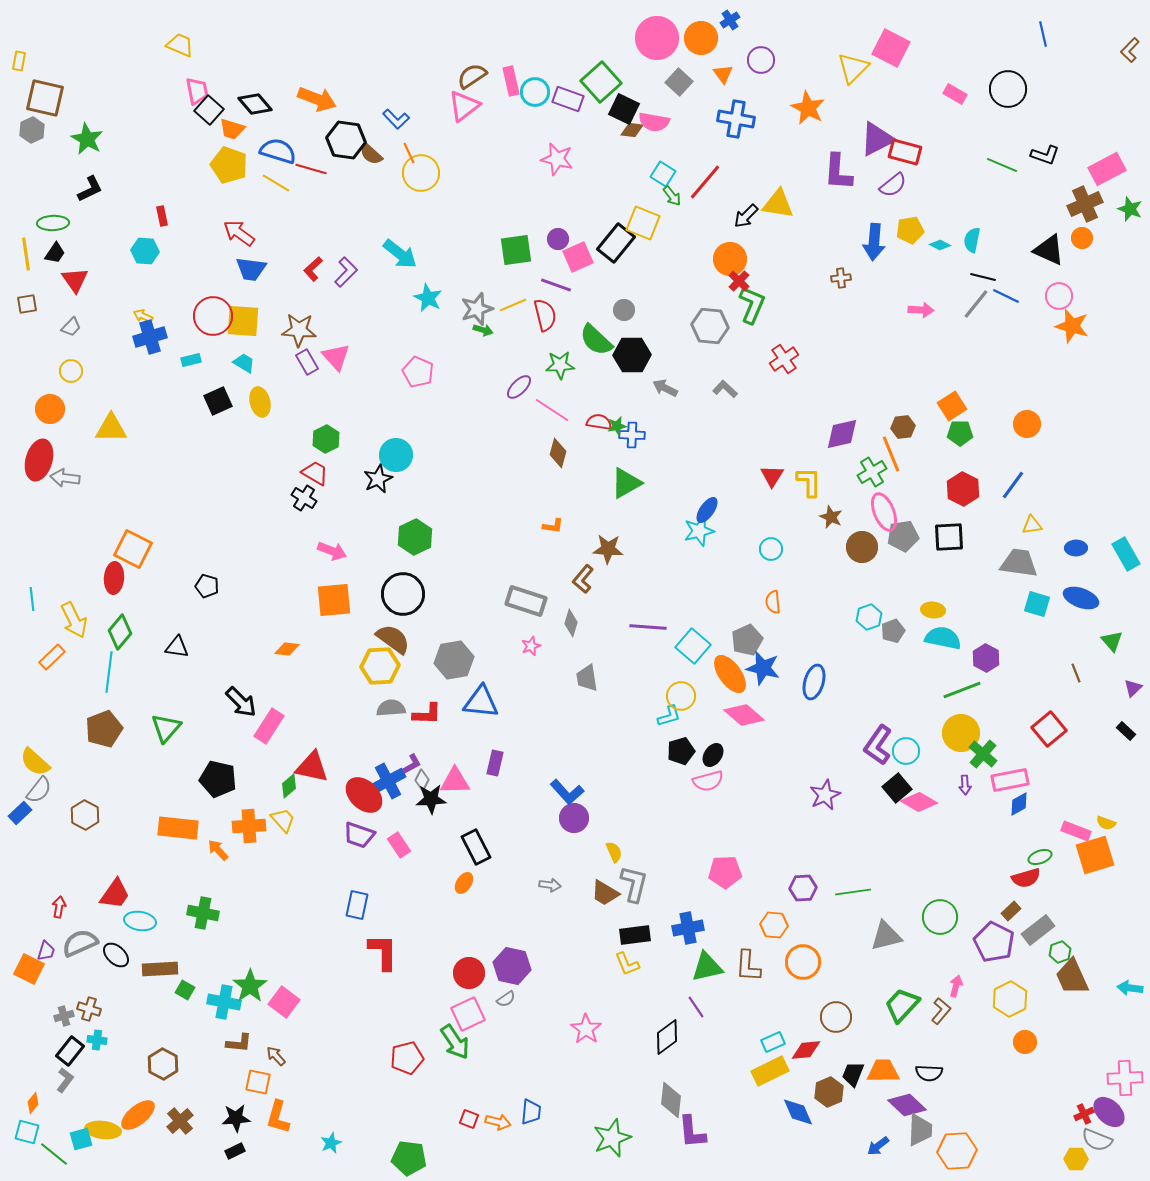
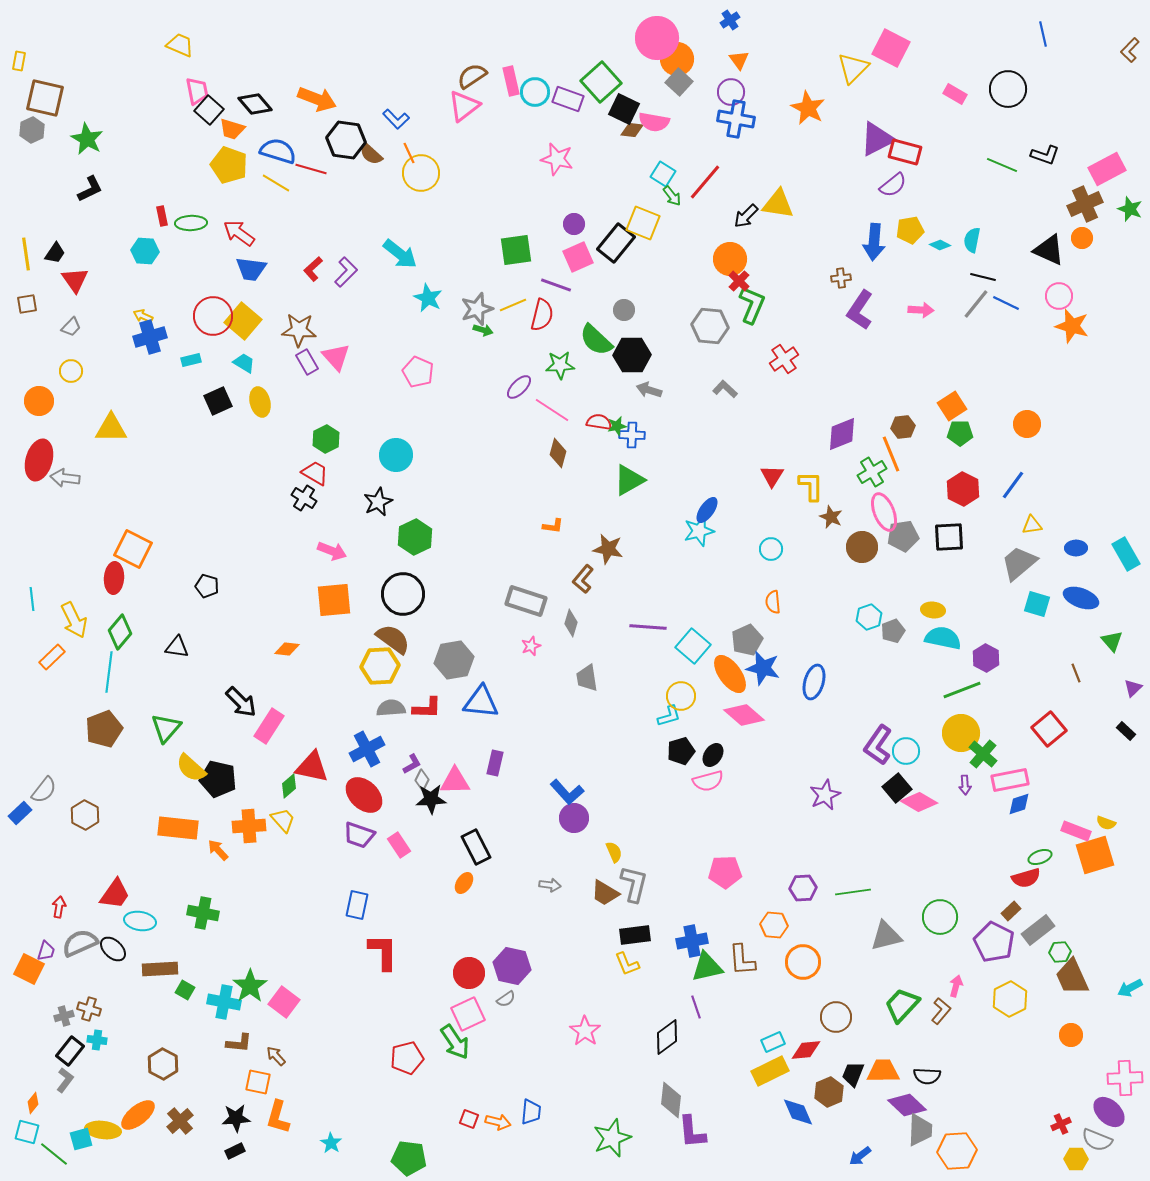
orange circle at (701, 38): moved 24 px left, 21 px down
purple circle at (761, 60): moved 30 px left, 32 px down
orange triangle at (723, 74): moved 16 px right, 14 px up
purple L-shape at (838, 172): moved 22 px right, 138 px down; rotated 30 degrees clockwise
green ellipse at (53, 223): moved 138 px right
purple circle at (558, 239): moved 16 px right, 15 px up
blue line at (1006, 296): moved 7 px down
red semicircle at (545, 315): moved 3 px left; rotated 28 degrees clockwise
yellow square at (243, 321): rotated 36 degrees clockwise
gray arrow at (665, 388): moved 16 px left, 2 px down; rotated 10 degrees counterclockwise
orange circle at (50, 409): moved 11 px left, 8 px up
purple diamond at (842, 434): rotated 9 degrees counterclockwise
black star at (378, 479): moved 23 px down
yellow L-shape at (809, 482): moved 2 px right, 4 px down
green triangle at (626, 483): moved 3 px right, 3 px up
brown star at (608, 549): rotated 8 degrees clockwise
gray trapezoid at (1019, 563): rotated 48 degrees counterclockwise
red L-shape at (427, 714): moved 6 px up
yellow semicircle at (35, 762): moved 156 px right, 6 px down
blue cross at (388, 781): moved 21 px left, 32 px up
gray semicircle at (39, 790): moved 5 px right
blue diamond at (1019, 804): rotated 10 degrees clockwise
blue cross at (688, 928): moved 4 px right, 13 px down
green hexagon at (1060, 952): rotated 15 degrees clockwise
black ellipse at (116, 955): moved 3 px left, 6 px up
brown L-shape at (748, 966): moved 6 px left, 6 px up; rotated 8 degrees counterclockwise
cyan arrow at (1130, 988): rotated 35 degrees counterclockwise
purple line at (696, 1007): rotated 15 degrees clockwise
pink star at (586, 1029): moved 1 px left, 2 px down
orange circle at (1025, 1042): moved 46 px right, 7 px up
black semicircle at (929, 1073): moved 2 px left, 3 px down
red cross at (1084, 1114): moved 23 px left, 10 px down
cyan star at (331, 1143): rotated 15 degrees counterclockwise
blue arrow at (878, 1146): moved 18 px left, 10 px down
